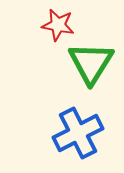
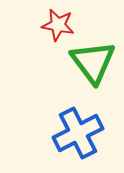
green triangle: moved 2 px right, 1 px up; rotated 9 degrees counterclockwise
